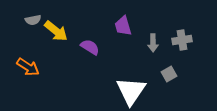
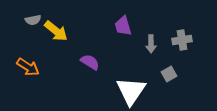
gray arrow: moved 2 px left, 1 px down
purple semicircle: moved 15 px down
